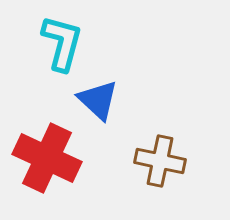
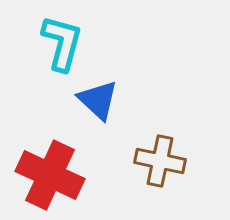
red cross: moved 3 px right, 17 px down
